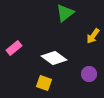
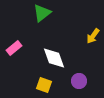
green triangle: moved 23 px left
white diamond: rotated 35 degrees clockwise
purple circle: moved 10 px left, 7 px down
yellow square: moved 2 px down
